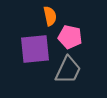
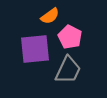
orange semicircle: rotated 66 degrees clockwise
pink pentagon: rotated 15 degrees clockwise
